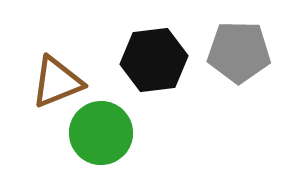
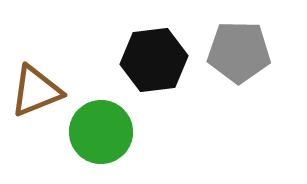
brown triangle: moved 21 px left, 9 px down
green circle: moved 1 px up
